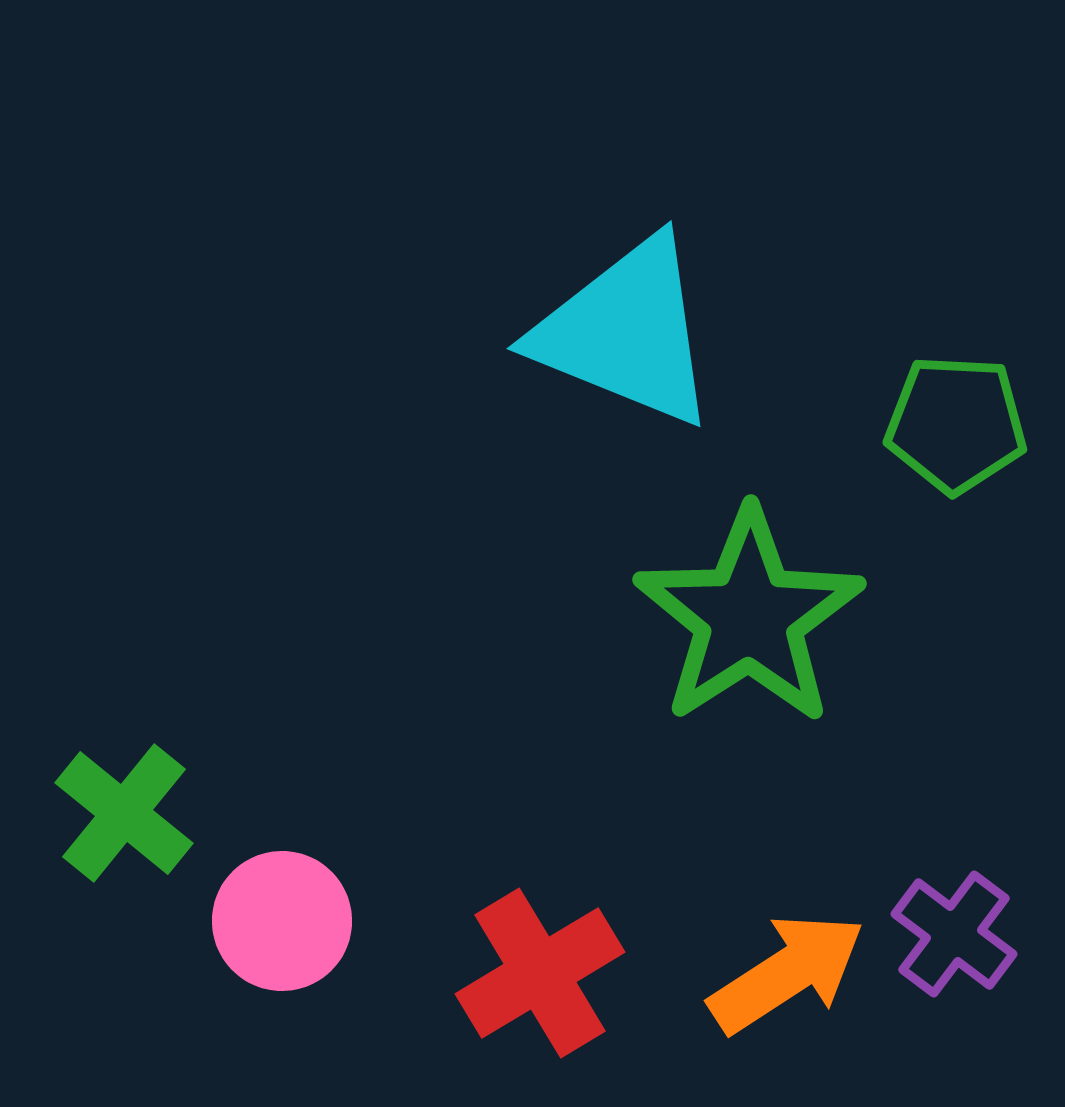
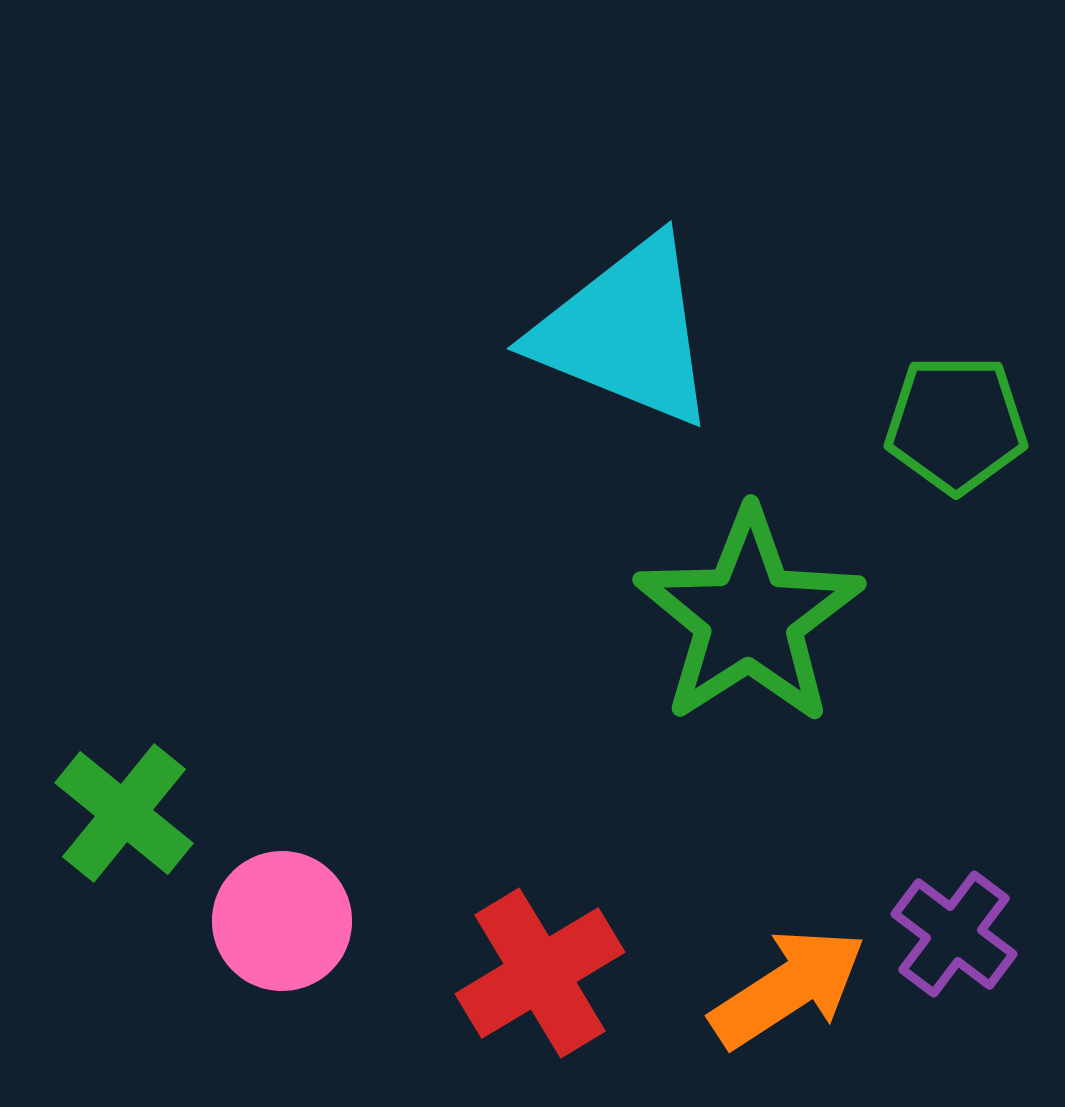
green pentagon: rotated 3 degrees counterclockwise
orange arrow: moved 1 px right, 15 px down
